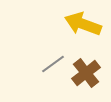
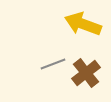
gray line: rotated 15 degrees clockwise
